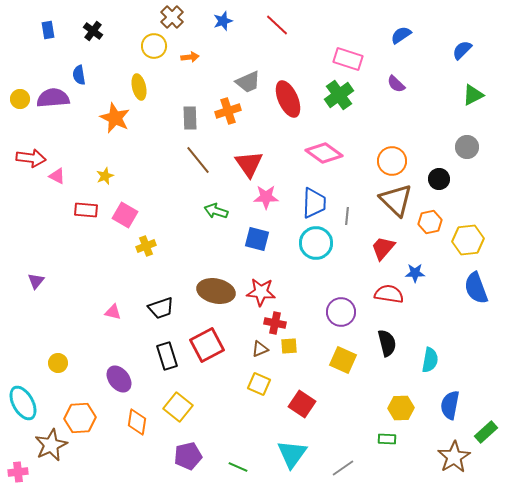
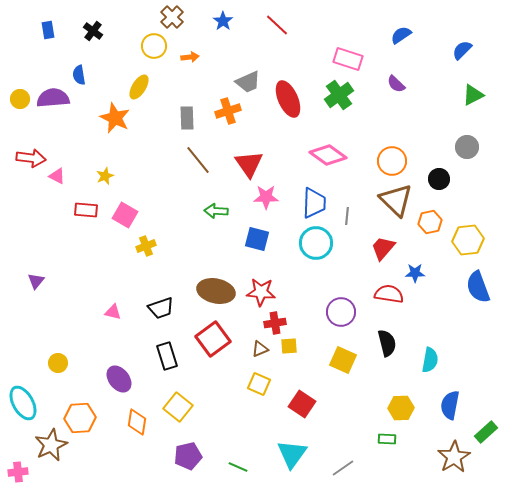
blue star at (223, 21): rotated 18 degrees counterclockwise
yellow ellipse at (139, 87): rotated 45 degrees clockwise
gray rectangle at (190, 118): moved 3 px left
pink diamond at (324, 153): moved 4 px right, 2 px down
green arrow at (216, 211): rotated 15 degrees counterclockwise
blue semicircle at (476, 288): moved 2 px right, 1 px up
red cross at (275, 323): rotated 20 degrees counterclockwise
red square at (207, 345): moved 6 px right, 6 px up; rotated 8 degrees counterclockwise
